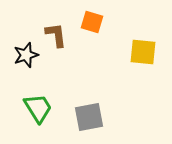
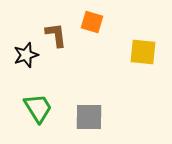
gray square: rotated 12 degrees clockwise
